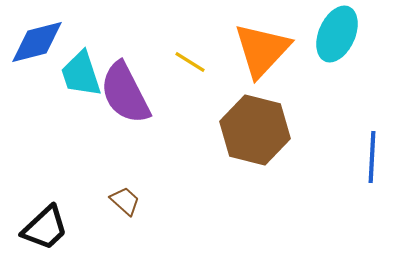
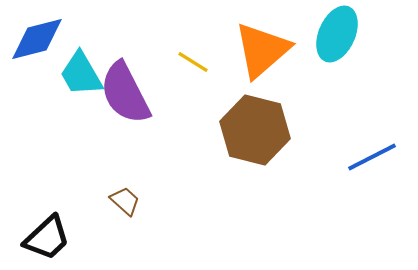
blue diamond: moved 3 px up
orange triangle: rotated 6 degrees clockwise
yellow line: moved 3 px right
cyan trapezoid: rotated 12 degrees counterclockwise
blue line: rotated 60 degrees clockwise
black trapezoid: moved 2 px right, 10 px down
